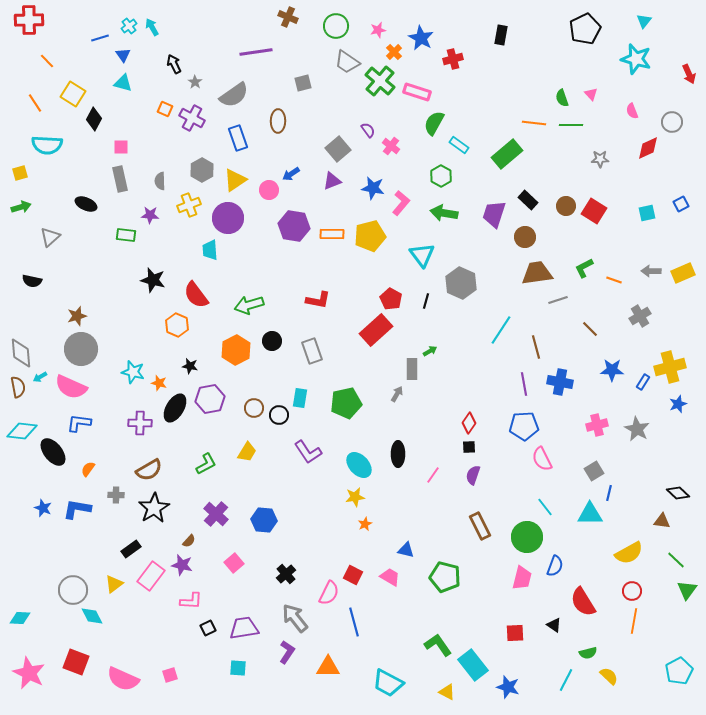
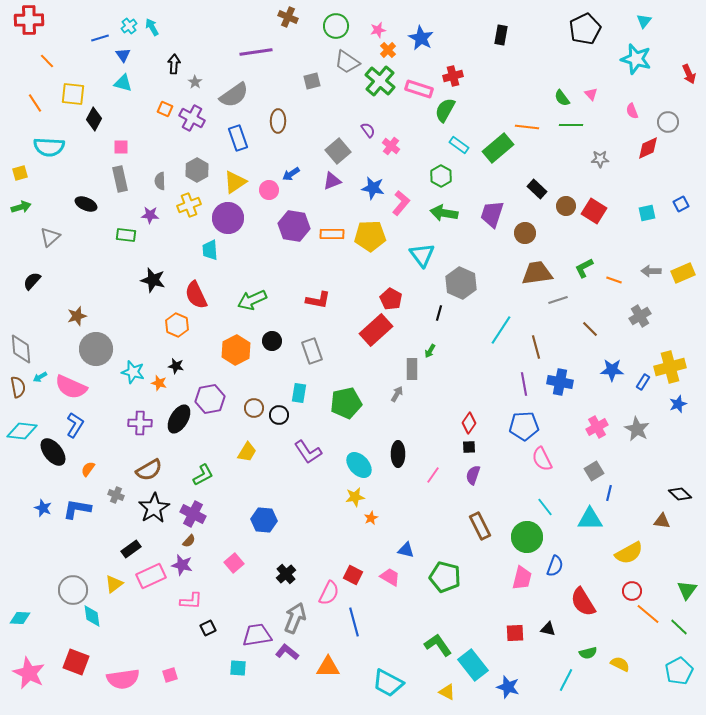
orange cross at (394, 52): moved 6 px left, 2 px up
red cross at (453, 59): moved 17 px down
black arrow at (174, 64): rotated 30 degrees clockwise
gray square at (303, 83): moved 9 px right, 2 px up
pink rectangle at (417, 92): moved 2 px right, 3 px up
yellow square at (73, 94): rotated 25 degrees counterclockwise
green semicircle at (562, 98): rotated 18 degrees counterclockwise
gray circle at (672, 122): moved 4 px left
green semicircle at (434, 123): moved 11 px right, 13 px up
orange line at (534, 123): moved 7 px left, 4 px down
cyan semicircle at (47, 145): moved 2 px right, 2 px down
gray square at (338, 149): moved 2 px down
green rectangle at (507, 154): moved 9 px left, 6 px up
gray hexagon at (202, 170): moved 5 px left
yellow triangle at (235, 180): moved 2 px down
black rectangle at (528, 200): moved 9 px right, 11 px up
purple trapezoid at (494, 214): moved 2 px left
yellow pentagon at (370, 236): rotated 12 degrees clockwise
brown circle at (525, 237): moved 4 px up
black semicircle at (32, 281): rotated 120 degrees clockwise
red semicircle at (196, 295): rotated 12 degrees clockwise
black line at (426, 301): moved 13 px right, 12 px down
green arrow at (249, 305): moved 3 px right, 5 px up; rotated 8 degrees counterclockwise
gray circle at (81, 349): moved 15 px right
green arrow at (430, 351): rotated 152 degrees clockwise
gray diamond at (21, 353): moved 4 px up
black star at (190, 366): moved 14 px left
cyan rectangle at (300, 398): moved 1 px left, 5 px up
black ellipse at (175, 408): moved 4 px right, 11 px down
blue L-shape at (79, 423): moved 4 px left, 2 px down; rotated 115 degrees clockwise
pink cross at (597, 425): moved 2 px down; rotated 15 degrees counterclockwise
green L-shape at (206, 464): moved 3 px left, 11 px down
black diamond at (678, 493): moved 2 px right, 1 px down
gray cross at (116, 495): rotated 21 degrees clockwise
purple cross at (216, 514): moved 23 px left; rotated 15 degrees counterclockwise
cyan triangle at (590, 514): moved 5 px down
orange star at (365, 524): moved 6 px right, 6 px up
green line at (676, 560): moved 3 px right, 67 px down
pink rectangle at (151, 576): rotated 28 degrees clockwise
cyan diamond at (92, 616): rotated 20 degrees clockwise
gray arrow at (295, 618): rotated 60 degrees clockwise
orange line at (634, 621): moved 14 px right, 7 px up; rotated 60 degrees counterclockwise
black triangle at (554, 625): moved 6 px left, 4 px down; rotated 21 degrees counterclockwise
purple trapezoid at (244, 628): moved 13 px right, 7 px down
purple L-shape at (287, 652): rotated 85 degrees counterclockwise
yellow semicircle at (609, 676): moved 11 px right, 12 px up; rotated 18 degrees counterclockwise
pink semicircle at (123, 679): rotated 32 degrees counterclockwise
